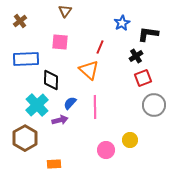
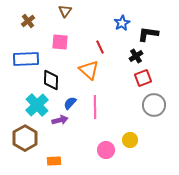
brown cross: moved 8 px right
red line: rotated 48 degrees counterclockwise
orange rectangle: moved 3 px up
